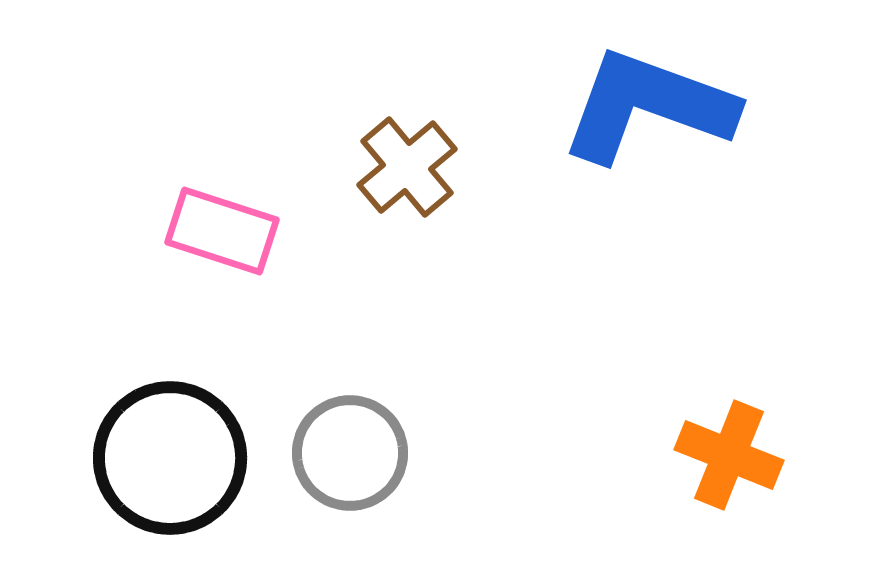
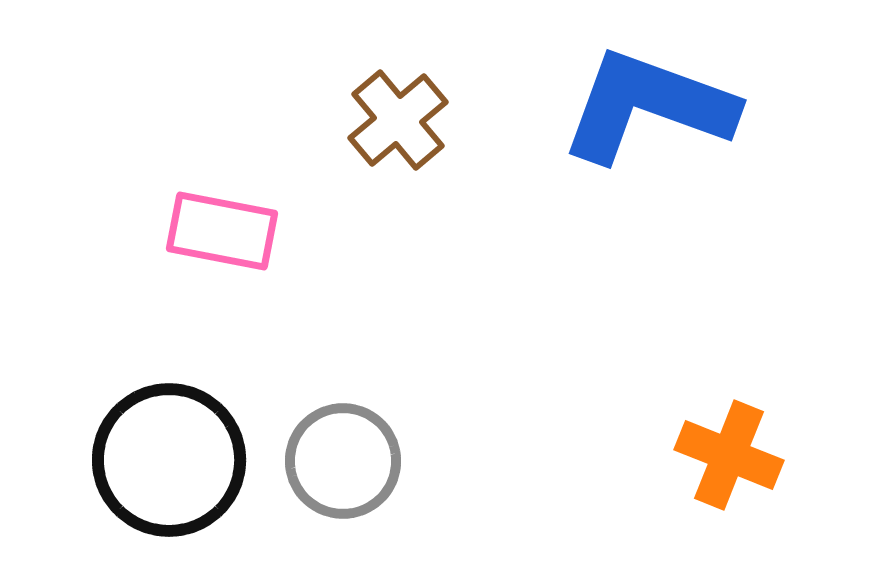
brown cross: moved 9 px left, 47 px up
pink rectangle: rotated 7 degrees counterclockwise
gray circle: moved 7 px left, 8 px down
black circle: moved 1 px left, 2 px down
